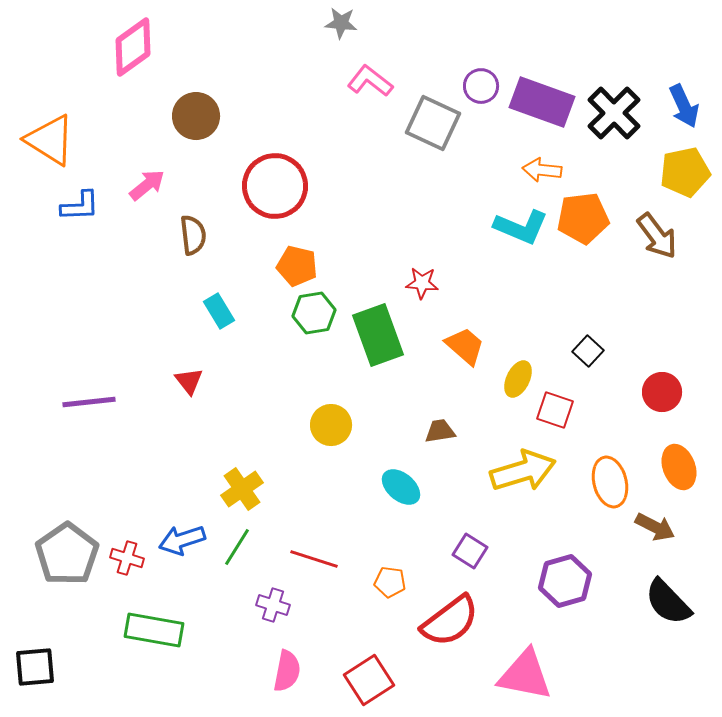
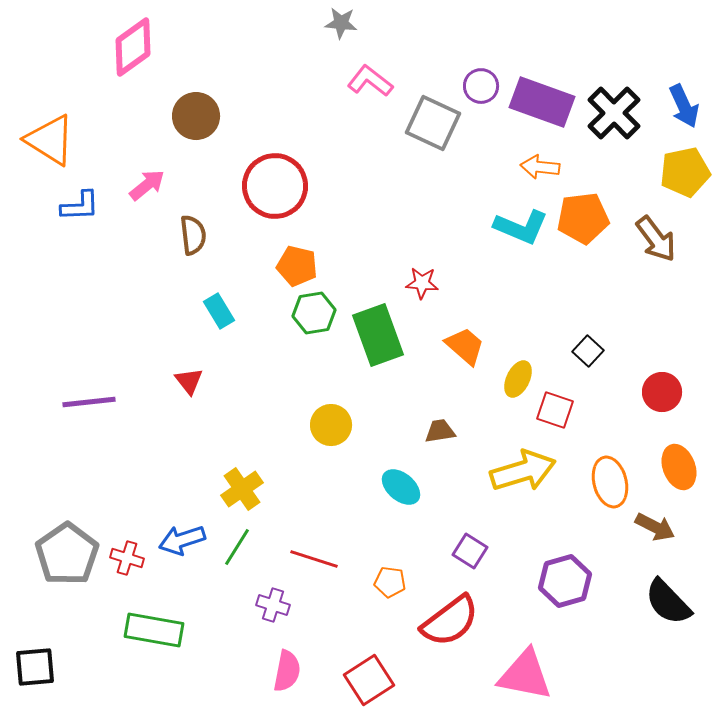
orange arrow at (542, 170): moved 2 px left, 3 px up
brown arrow at (657, 236): moved 1 px left, 3 px down
